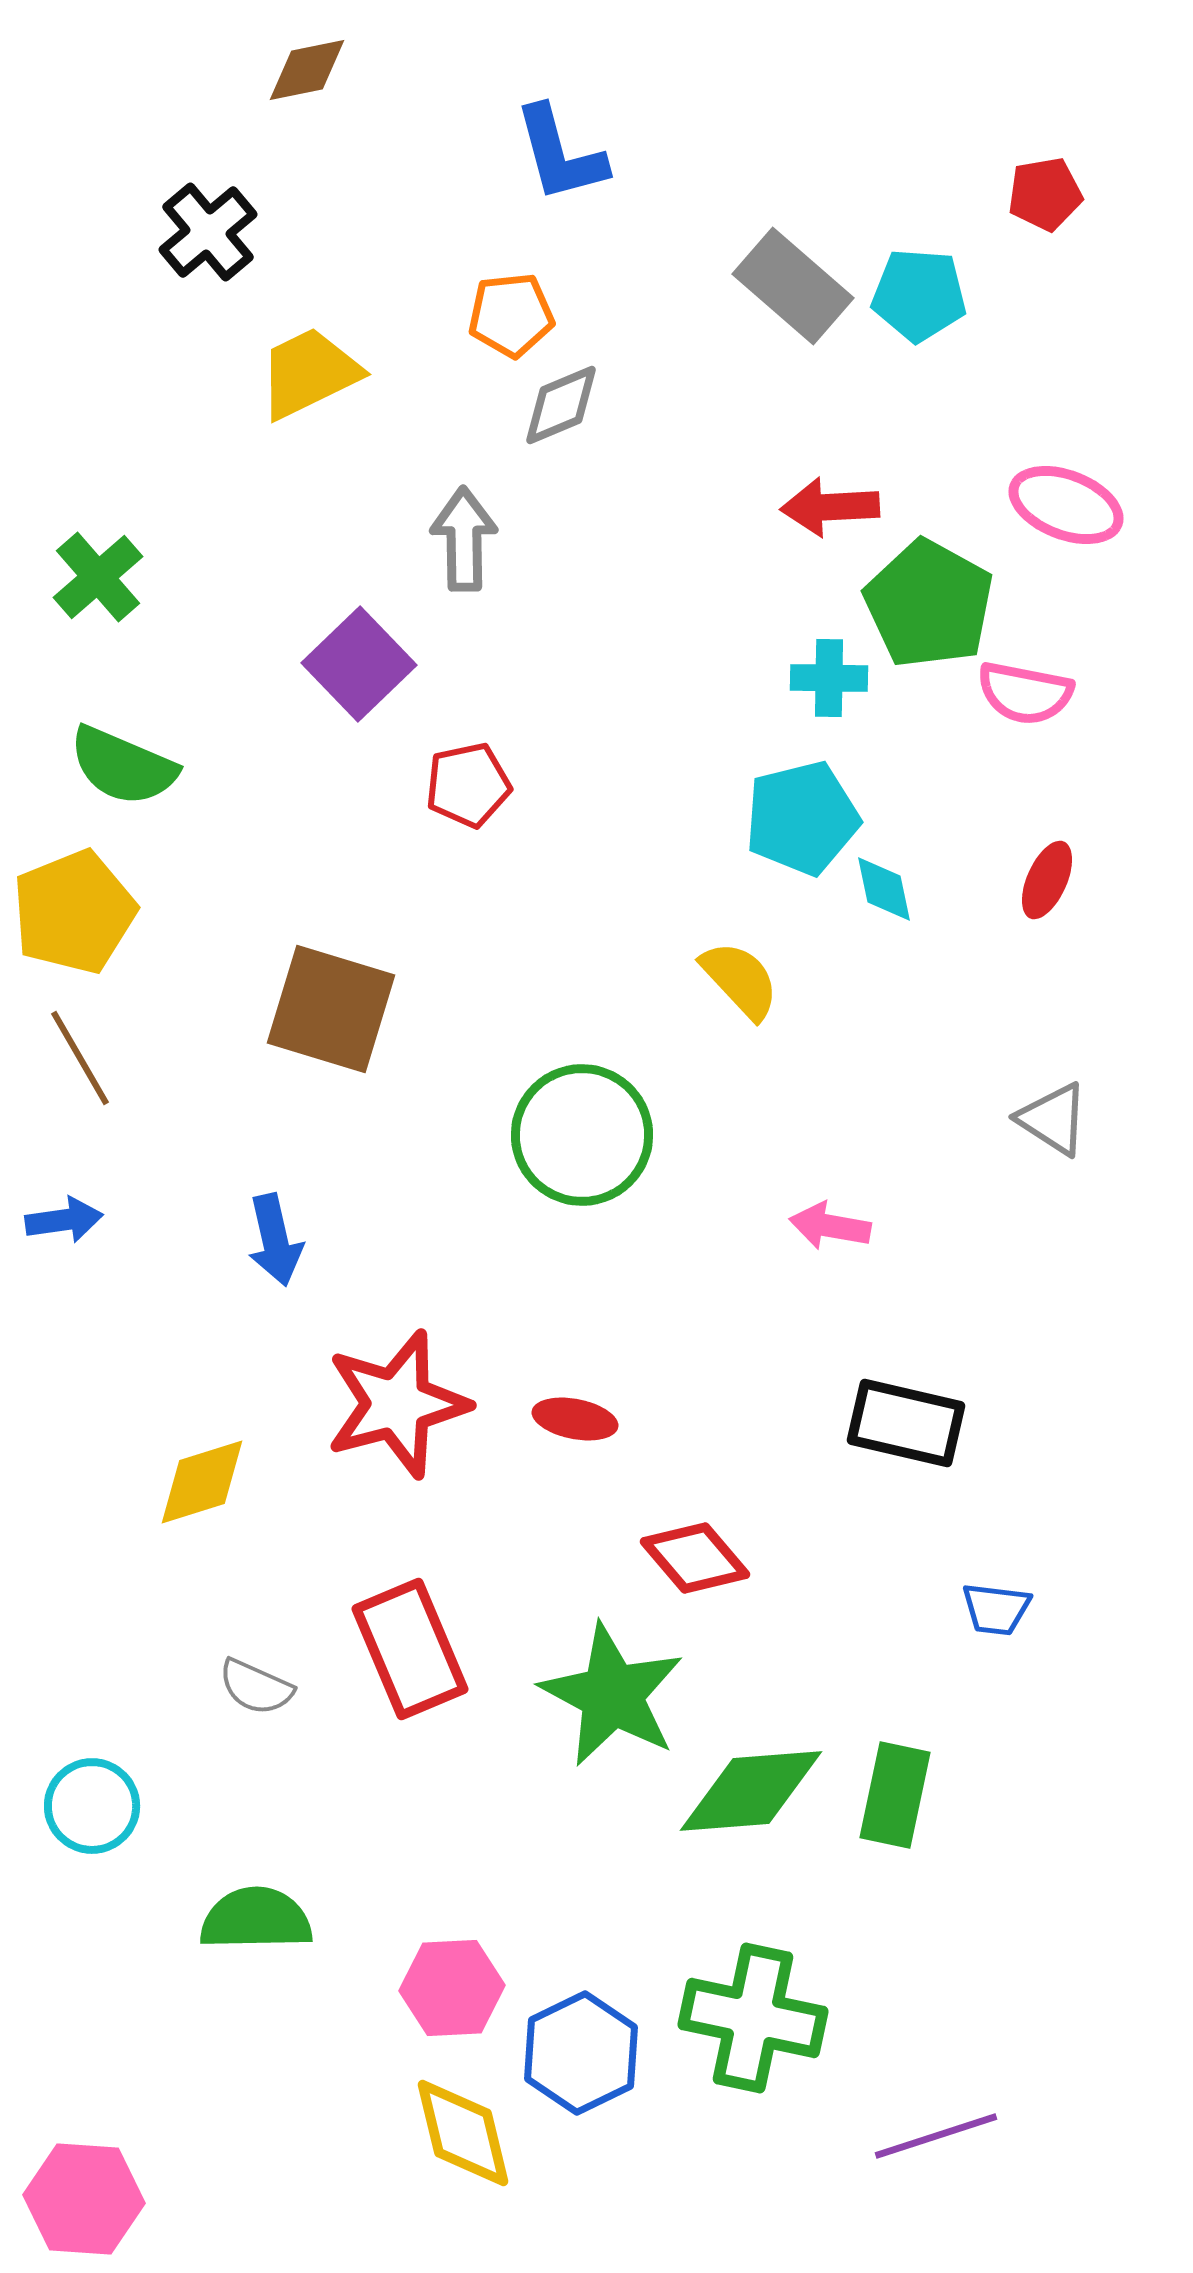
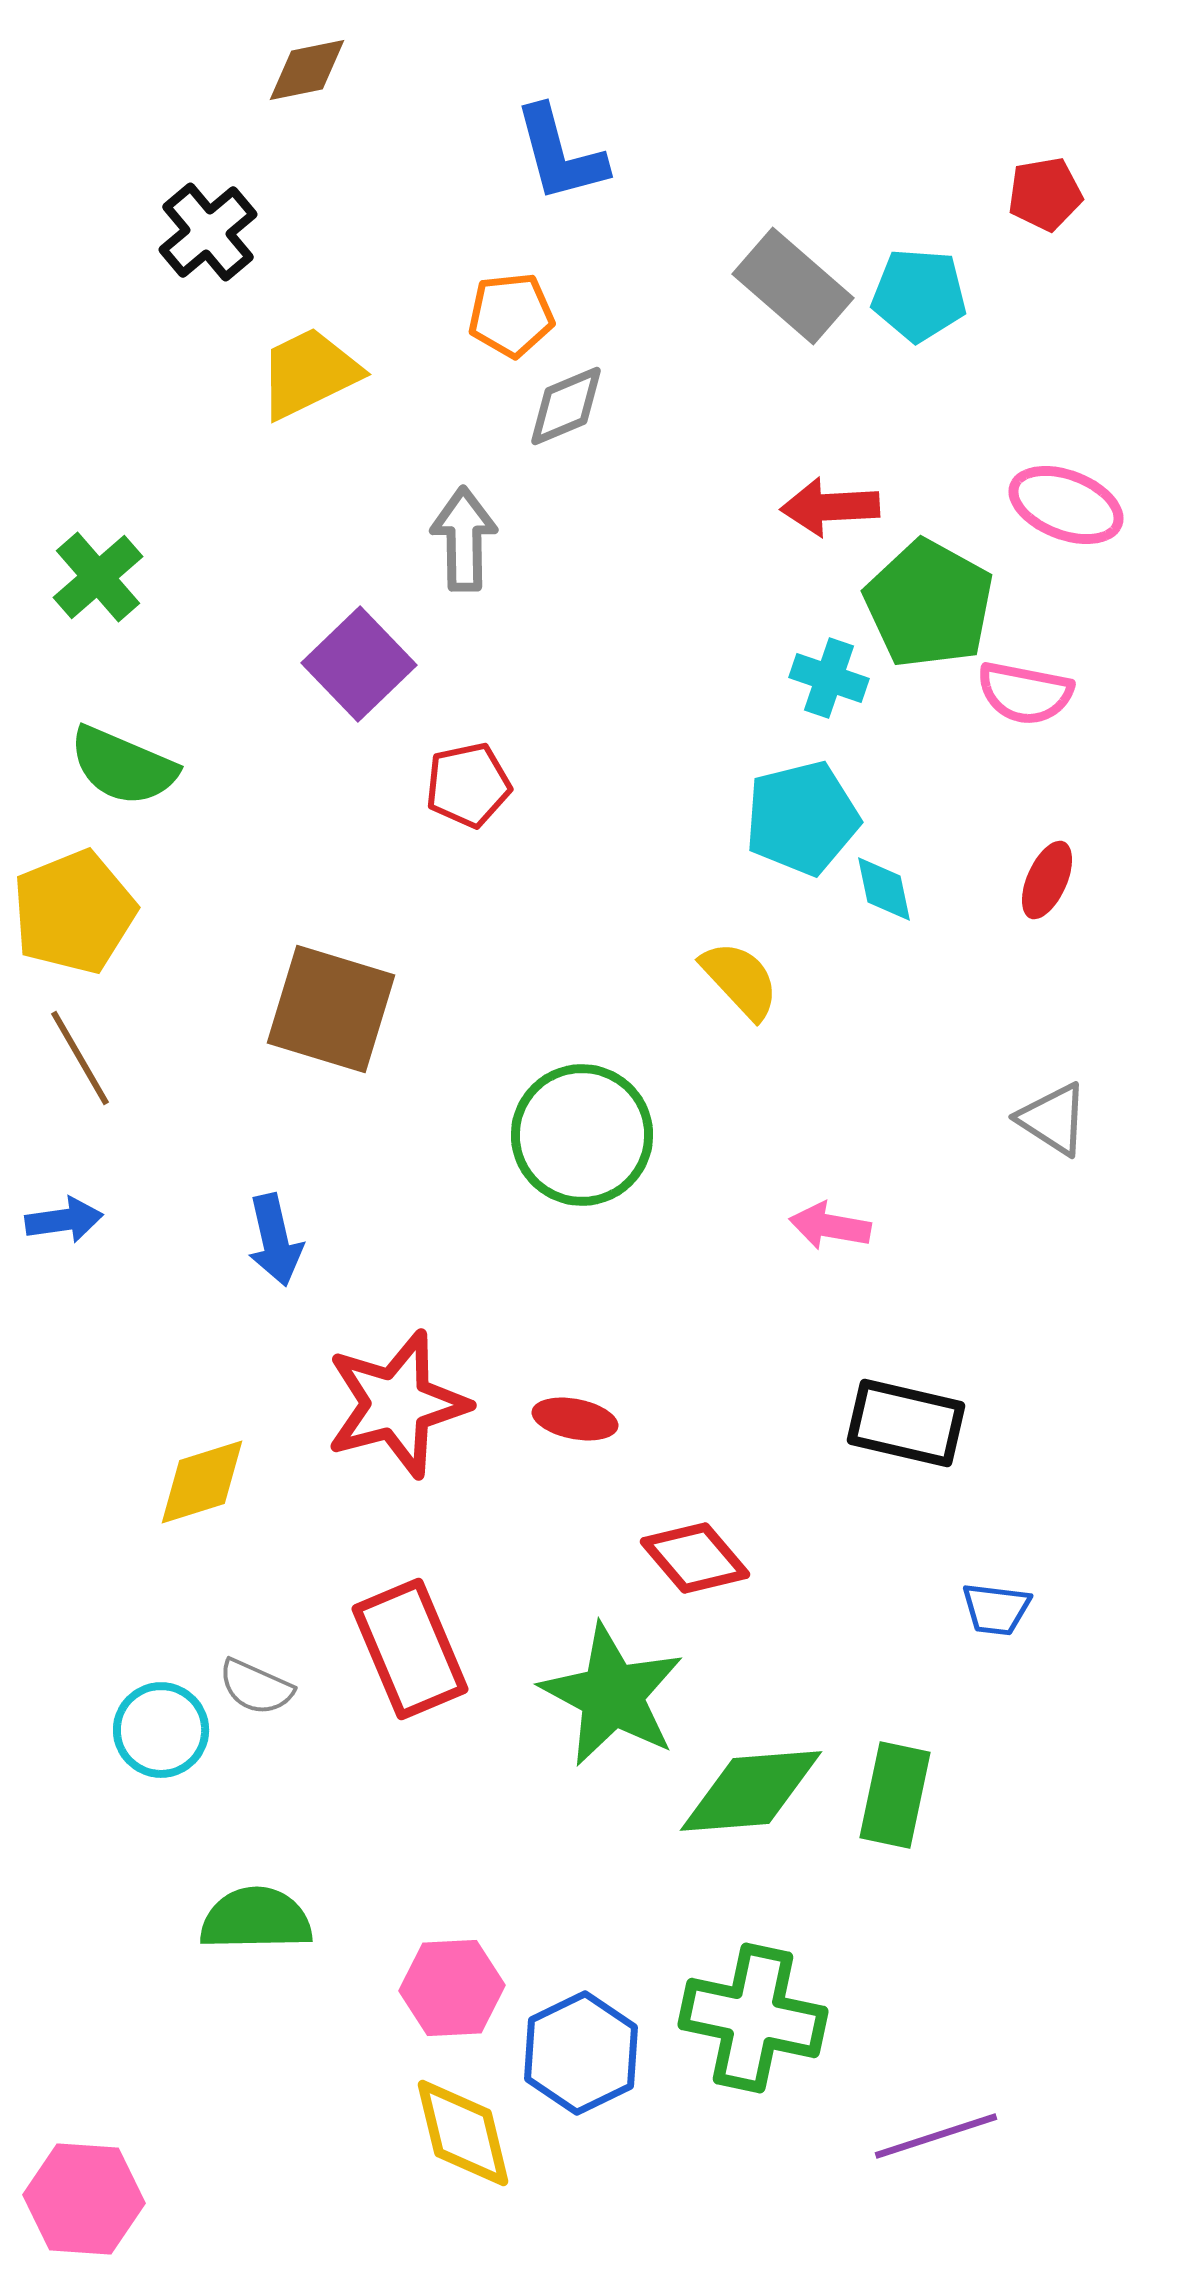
gray diamond at (561, 405): moved 5 px right, 1 px down
cyan cross at (829, 678): rotated 18 degrees clockwise
cyan circle at (92, 1806): moved 69 px right, 76 px up
